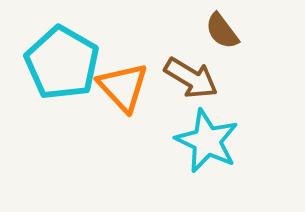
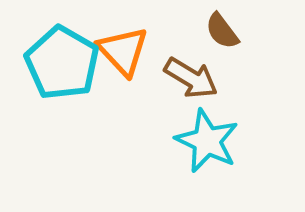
orange triangle: moved 36 px up
